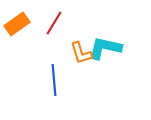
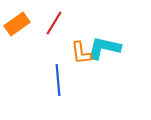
cyan L-shape: moved 1 px left
orange L-shape: rotated 10 degrees clockwise
blue line: moved 4 px right
